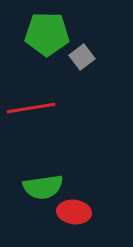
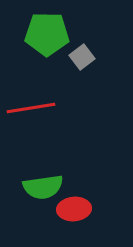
red ellipse: moved 3 px up; rotated 12 degrees counterclockwise
